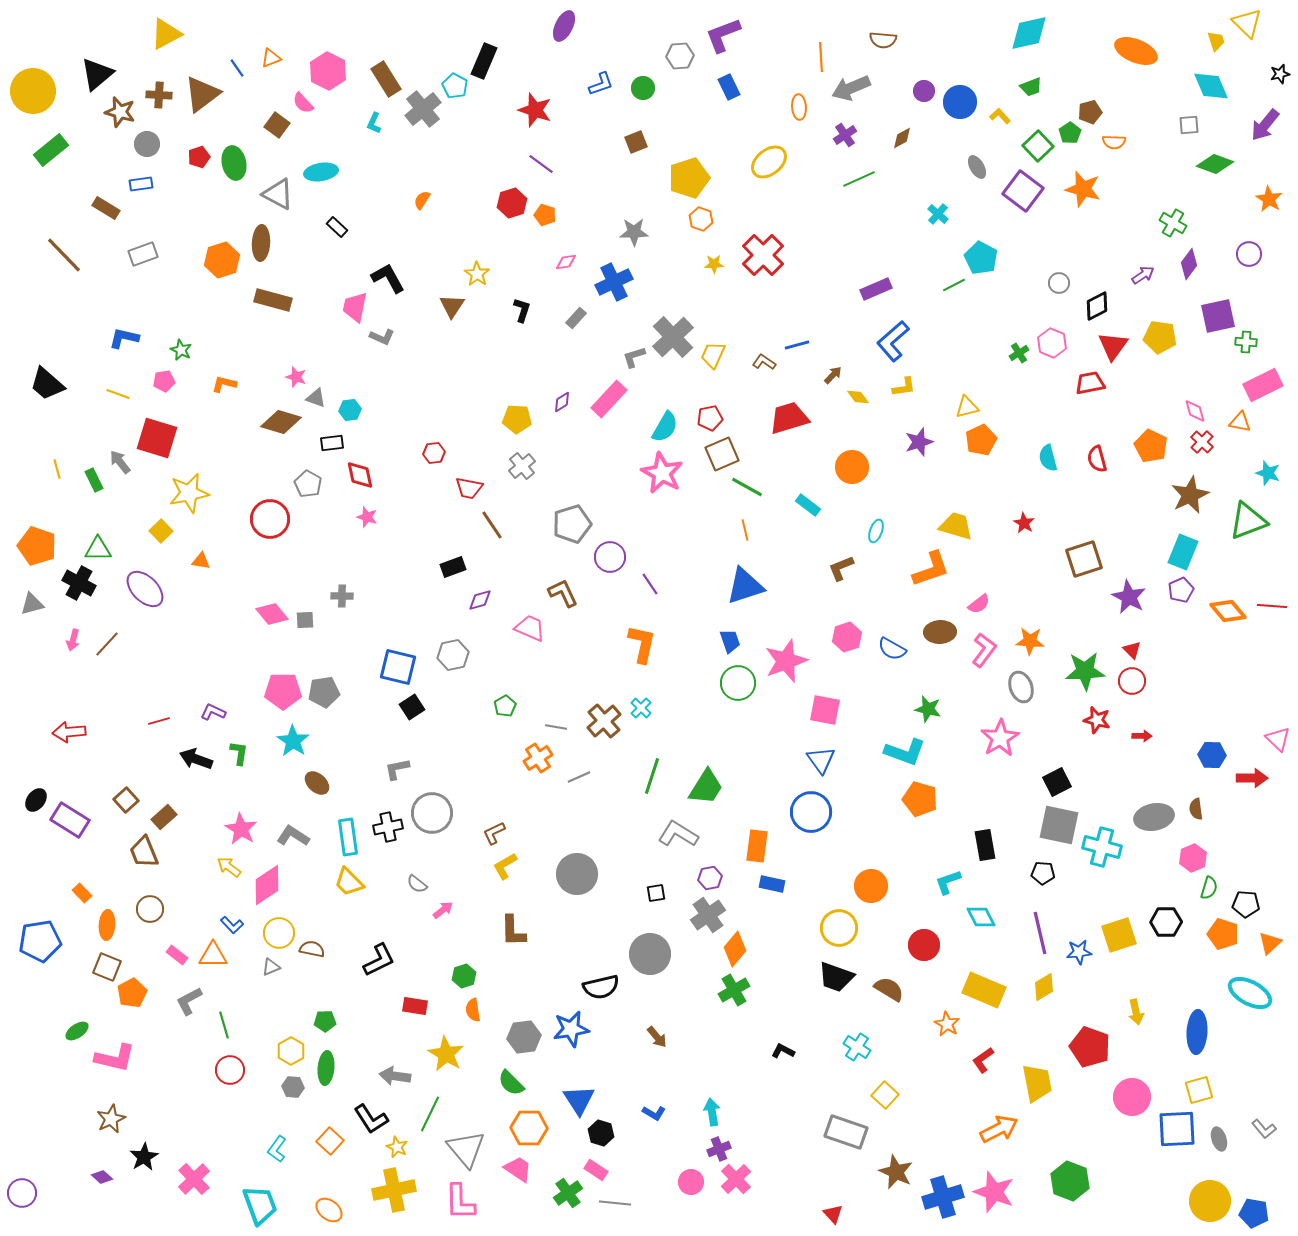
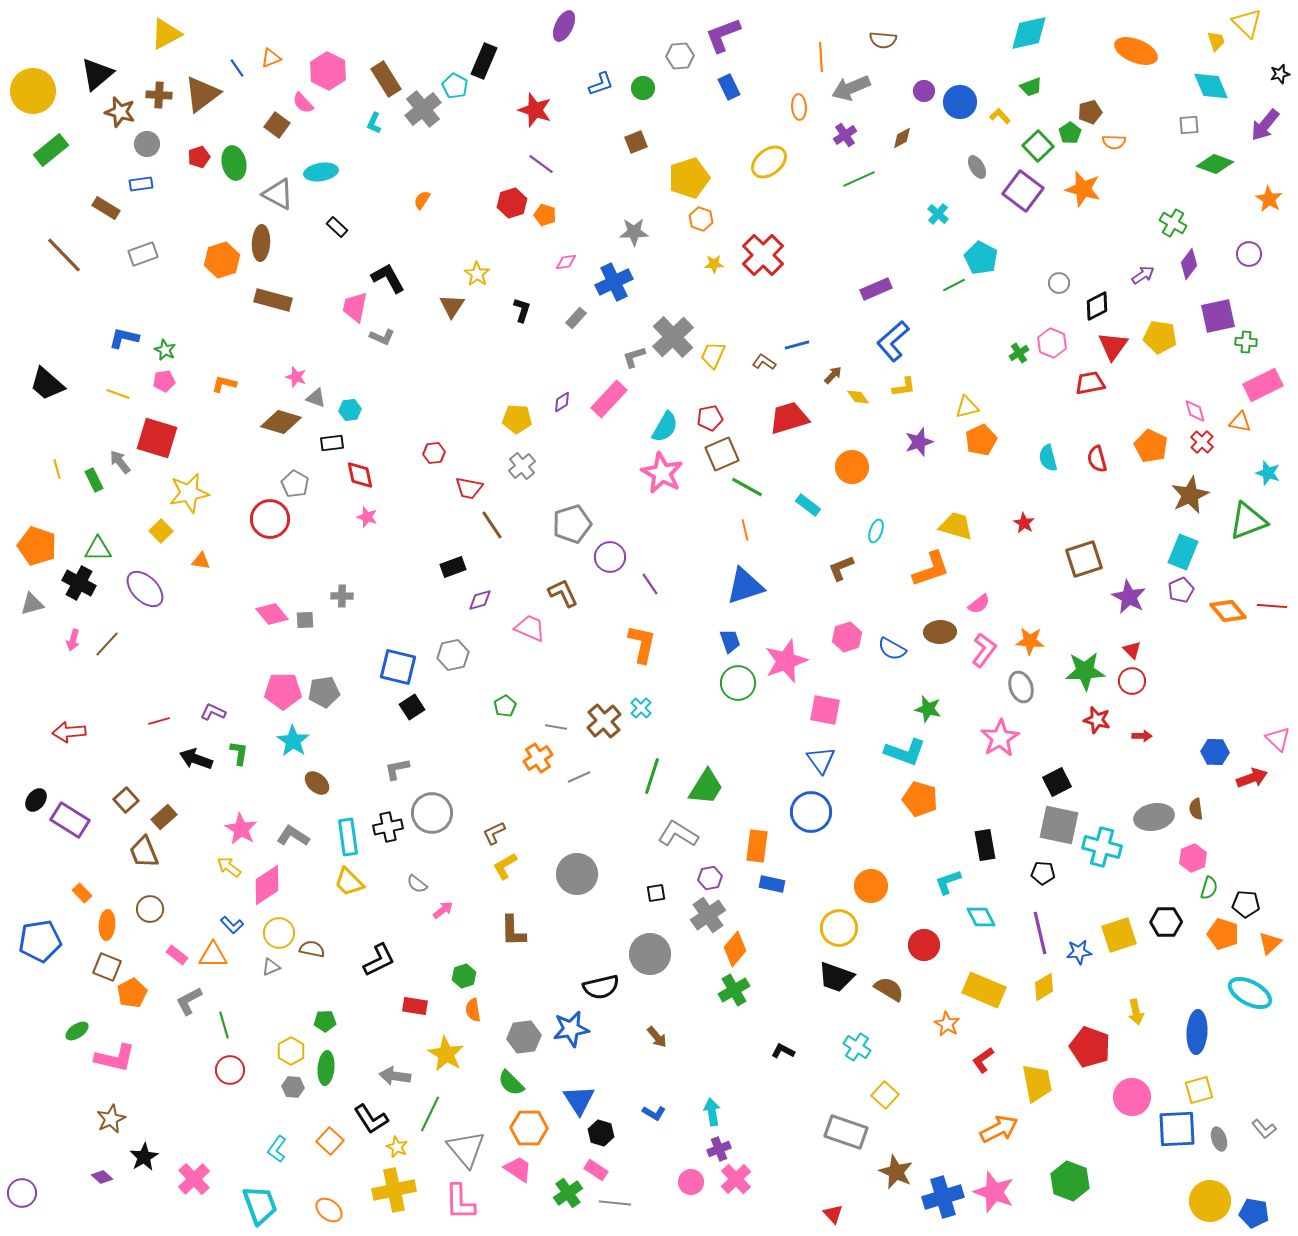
green star at (181, 350): moved 16 px left
gray pentagon at (308, 484): moved 13 px left
blue hexagon at (1212, 755): moved 3 px right, 3 px up
red arrow at (1252, 778): rotated 20 degrees counterclockwise
